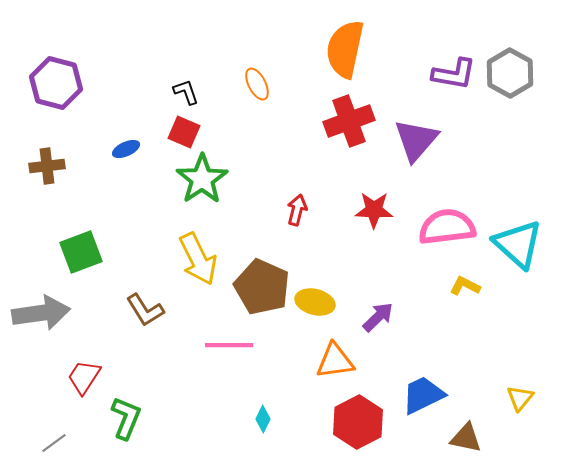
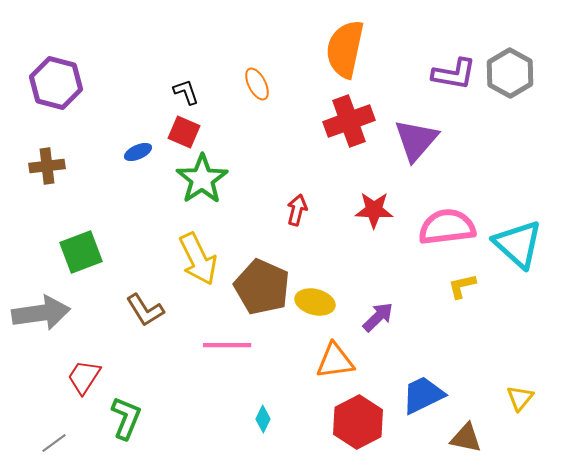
blue ellipse: moved 12 px right, 3 px down
yellow L-shape: moved 3 px left; rotated 40 degrees counterclockwise
pink line: moved 2 px left
